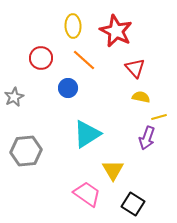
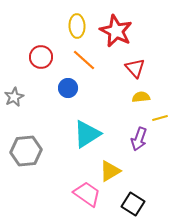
yellow ellipse: moved 4 px right
red circle: moved 1 px up
yellow semicircle: rotated 18 degrees counterclockwise
yellow line: moved 1 px right, 1 px down
purple arrow: moved 8 px left, 1 px down
yellow triangle: moved 3 px left, 1 px down; rotated 30 degrees clockwise
